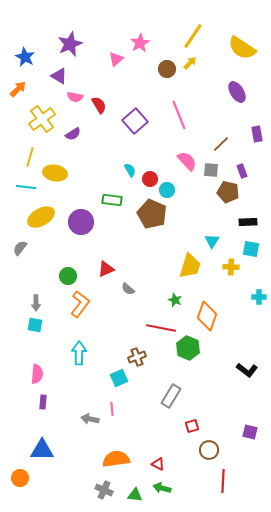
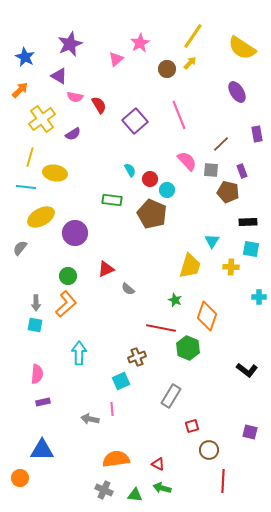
orange arrow at (18, 89): moved 2 px right, 1 px down
purple circle at (81, 222): moved 6 px left, 11 px down
orange L-shape at (80, 304): moved 14 px left; rotated 12 degrees clockwise
cyan square at (119, 378): moved 2 px right, 3 px down
purple rectangle at (43, 402): rotated 72 degrees clockwise
